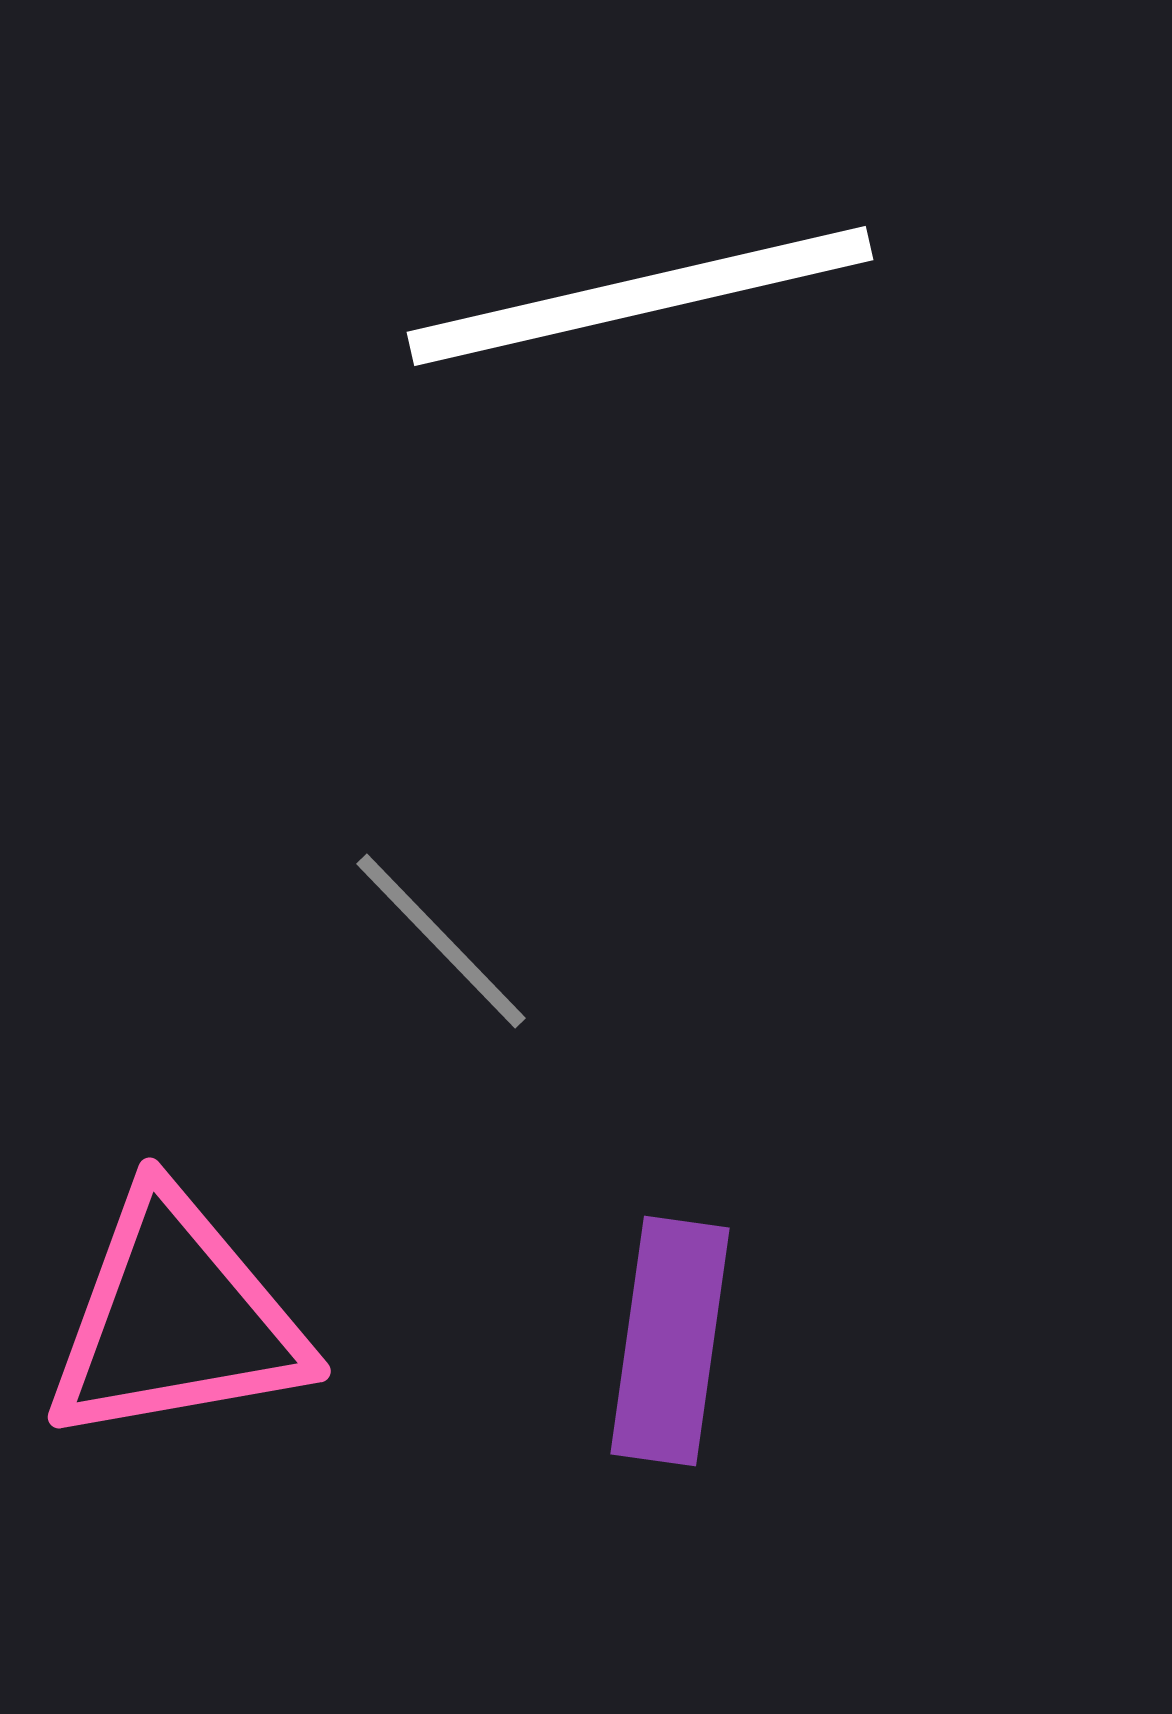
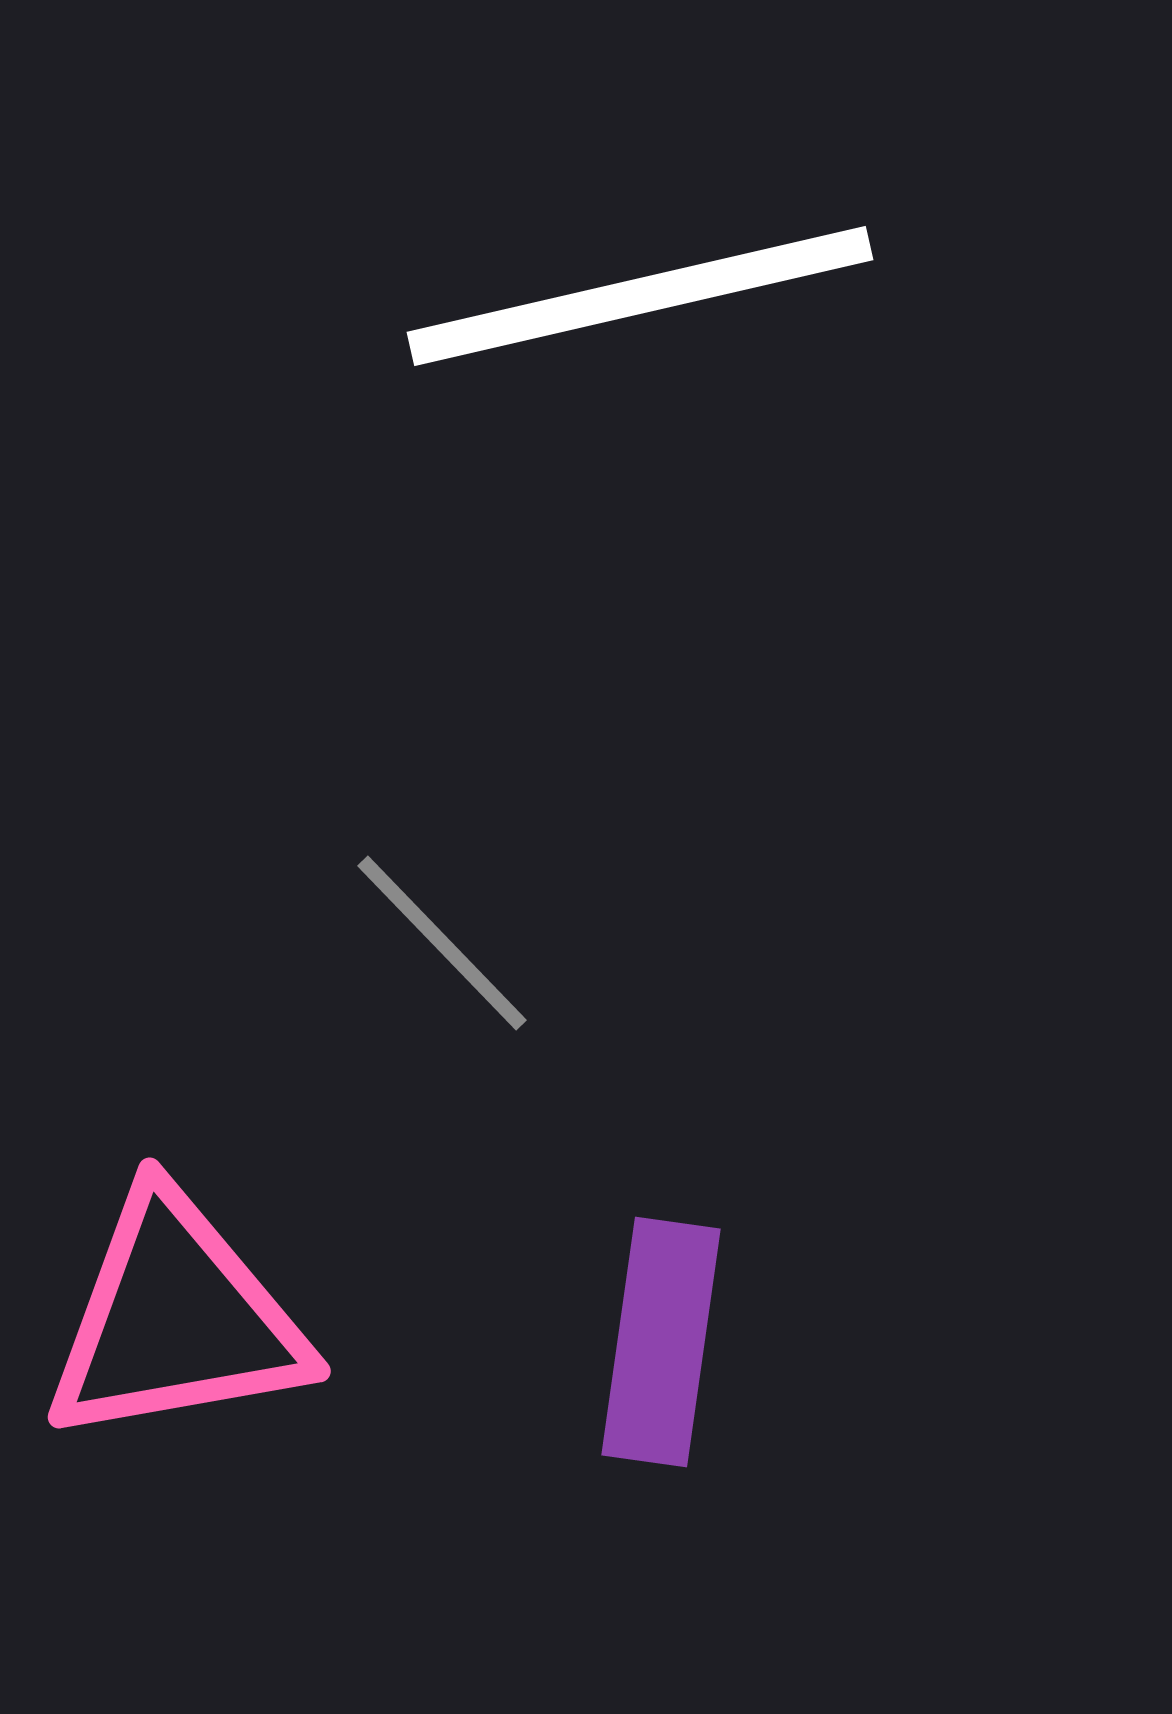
gray line: moved 1 px right, 2 px down
purple rectangle: moved 9 px left, 1 px down
